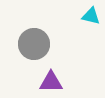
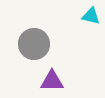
purple triangle: moved 1 px right, 1 px up
